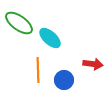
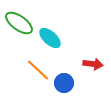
orange line: rotated 45 degrees counterclockwise
blue circle: moved 3 px down
